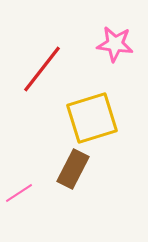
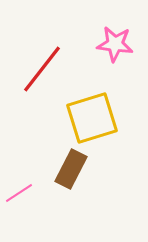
brown rectangle: moved 2 px left
